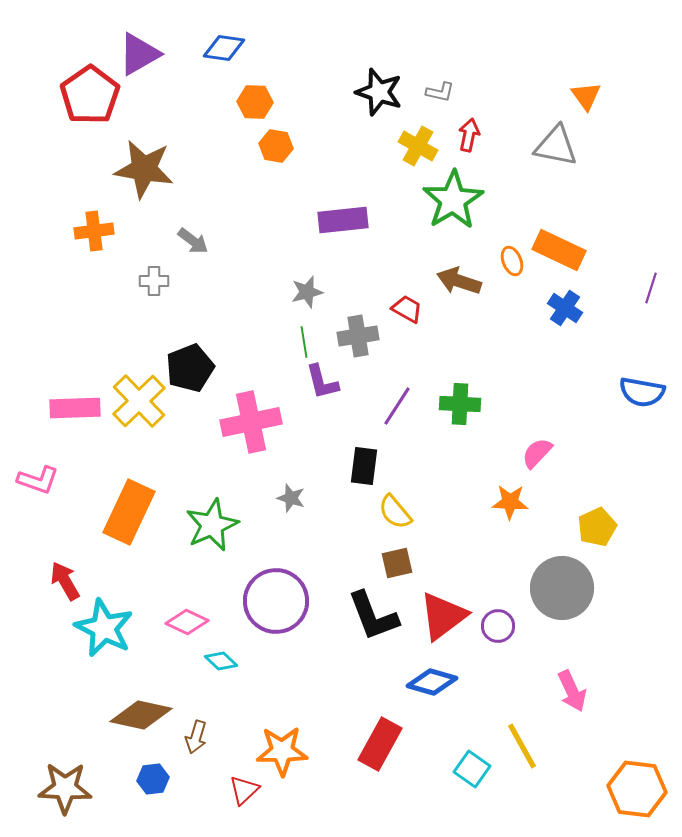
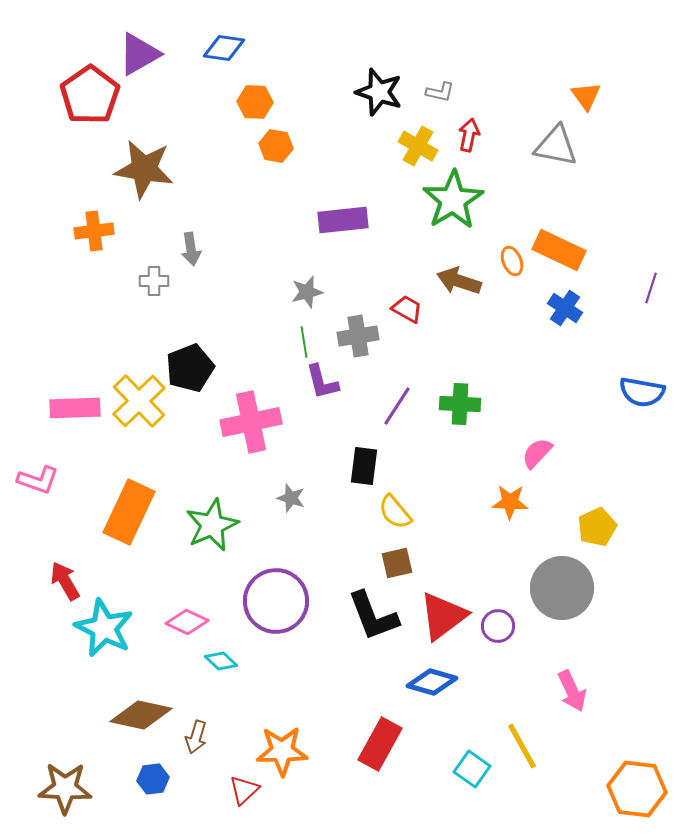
gray arrow at (193, 241): moved 2 px left, 8 px down; rotated 44 degrees clockwise
